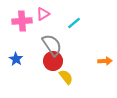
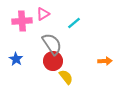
gray semicircle: moved 1 px up
